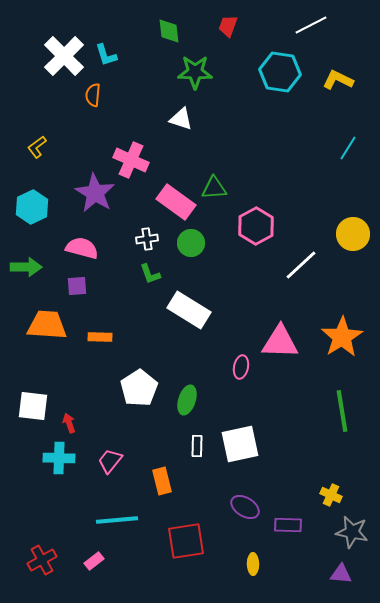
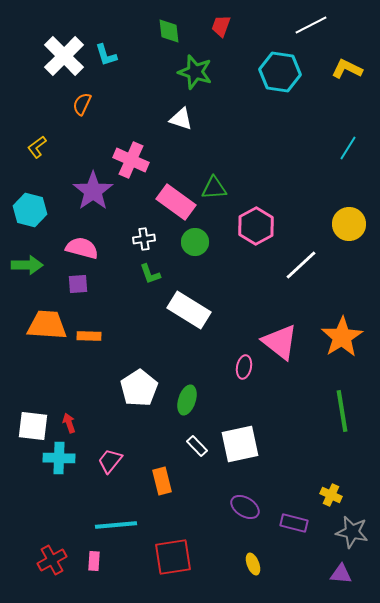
red trapezoid at (228, 26): moved 7 px left
green star at (195, 72): rotated 16 degrees clockwise
yellow L-shape at (338, 80): moved 9 px right, 11 px up
orange semicircle at (93, 95): moved 11 px left, 9 px down; rotated 20 degrees clockwise
purple star at (95, 193): moved 2 px left, 2 px up; rotated 6 degrees clockwise
cyan hexagon at (32, 207): moved 2 px left, 3 px down; rotated 20 degrees counterclockwise
yellow circle at (353, 234): moved 4 px left, 10 px up
white cross at (147, 239): moved 3 px left
green circle at (191, 243): moved 4 px right, 1 px up
green arrow at (26, 267): moved 1 px right, 2 px up
purple square at (77, 286): moved 1 px right, 2 px up
orange rectangle at (100, 337): moved 11 px left, 1 px up
pink triangle at (280, 342): rotated 36 degrees clockwise
pink ellipse at (241, 367): moved 3 px right
white square at (33, 406): moved 20 px down
white rectangle at (197, 446): rotated 45 degrees counterclockwise
cyan line at (117, 520): moved 1 px left, 5 px down
purple rectangle at (288, 525): moved 6 px right, 2 px up; rotated 12 degrees clockwise
red square at (186, 541): moved 13 px left, 16 px down
red cross at (42, 560): moved 10 px right
pink rectangle at (94, 561): rotated 48 degrees counterclockwise
yellow ellipse at (253, 564): rotated 20 degrees counterclockwise
